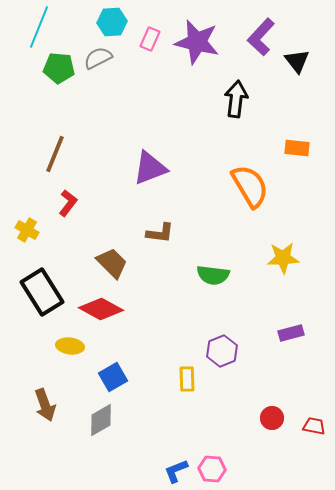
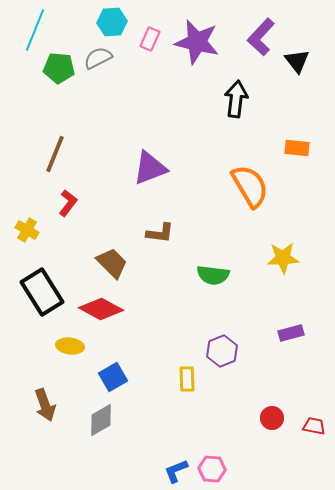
cyan line: moved 4 px left, 3 px down
